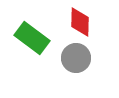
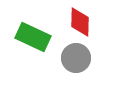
green rectangle: moved 1 px right, 1 px up; rotated 12 degrees counterclockwise
